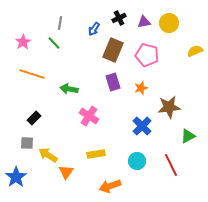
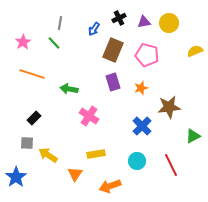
green triangle: moved 5 px right
orange triangle: moved 9 px right, 2 px down
